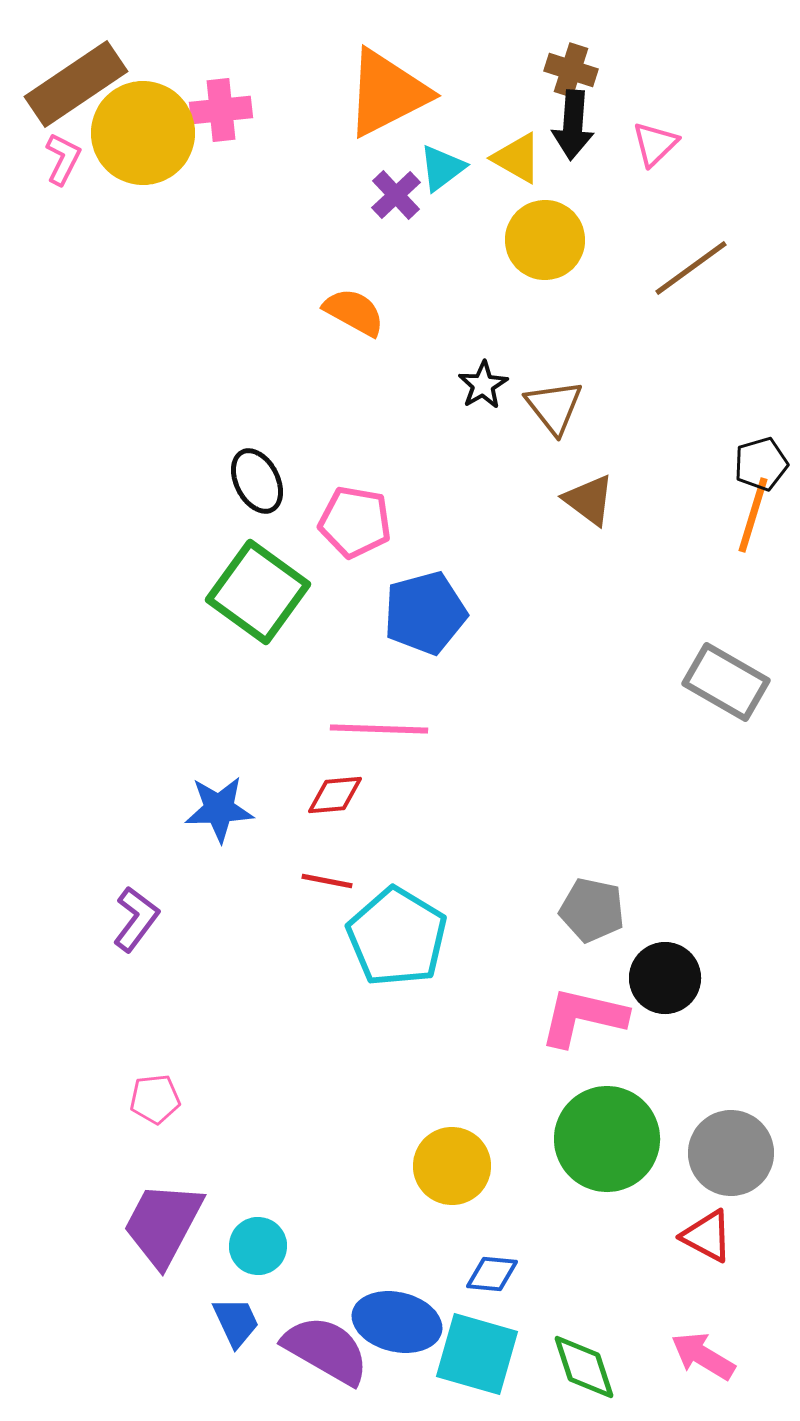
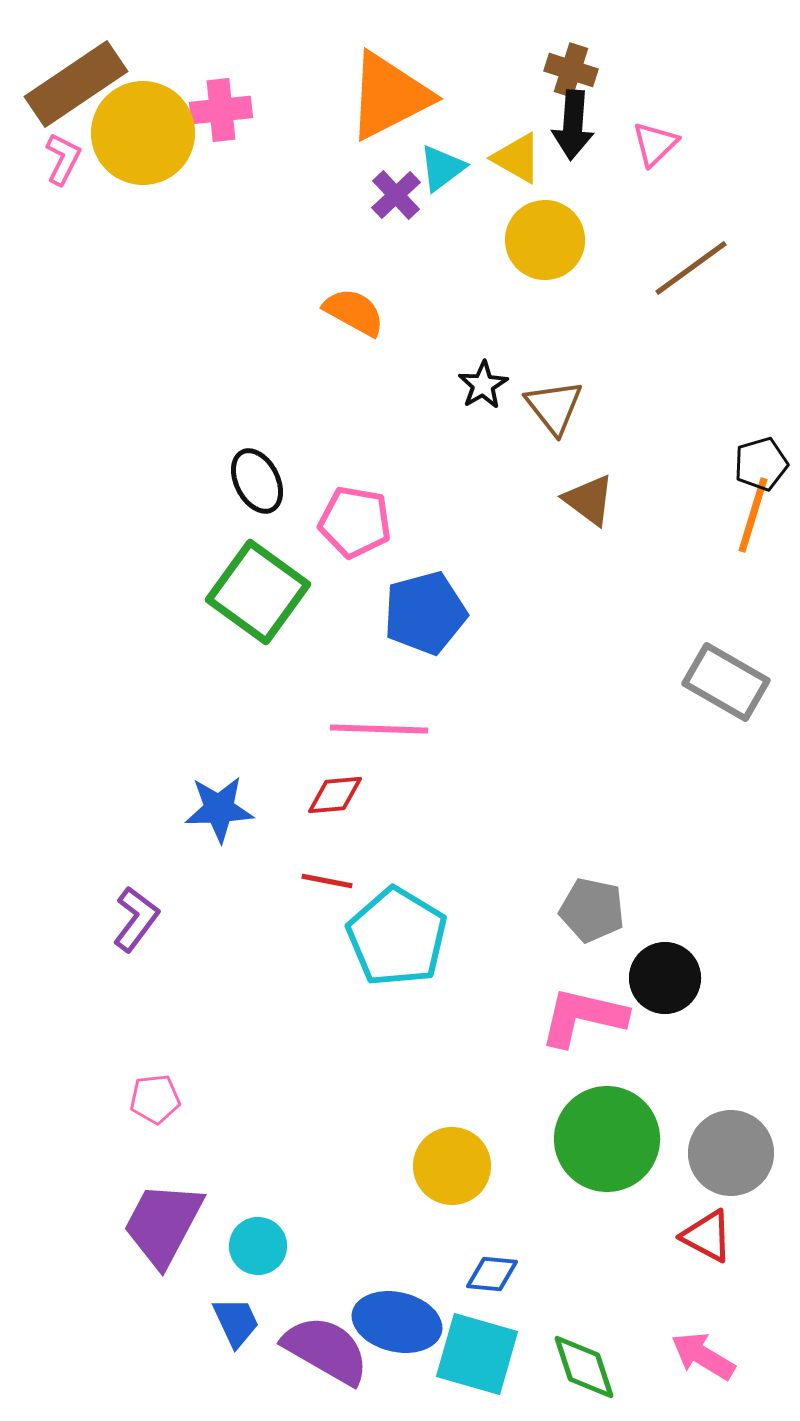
orange triangle at (387, 93): moved 2 px right, 3 px down
